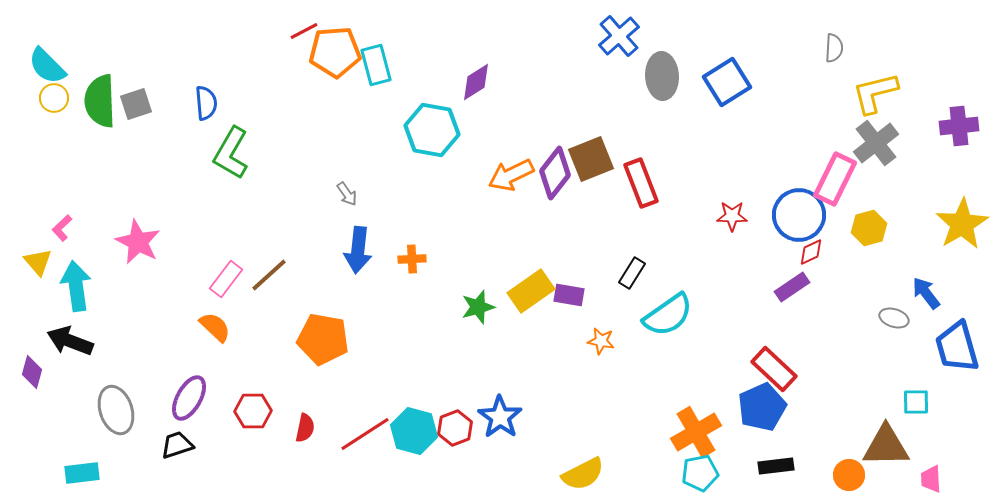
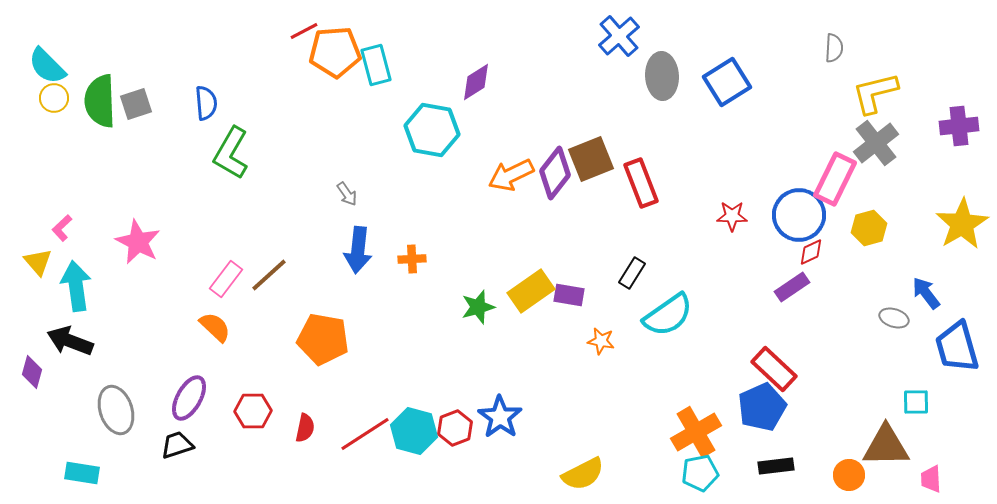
cyan rectangle at (82, 473): rotated 16 degrees clockwise
